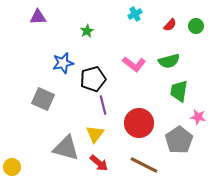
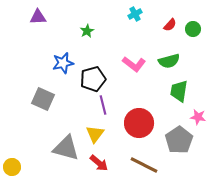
green circle: moved 3 px left, 3 px down
